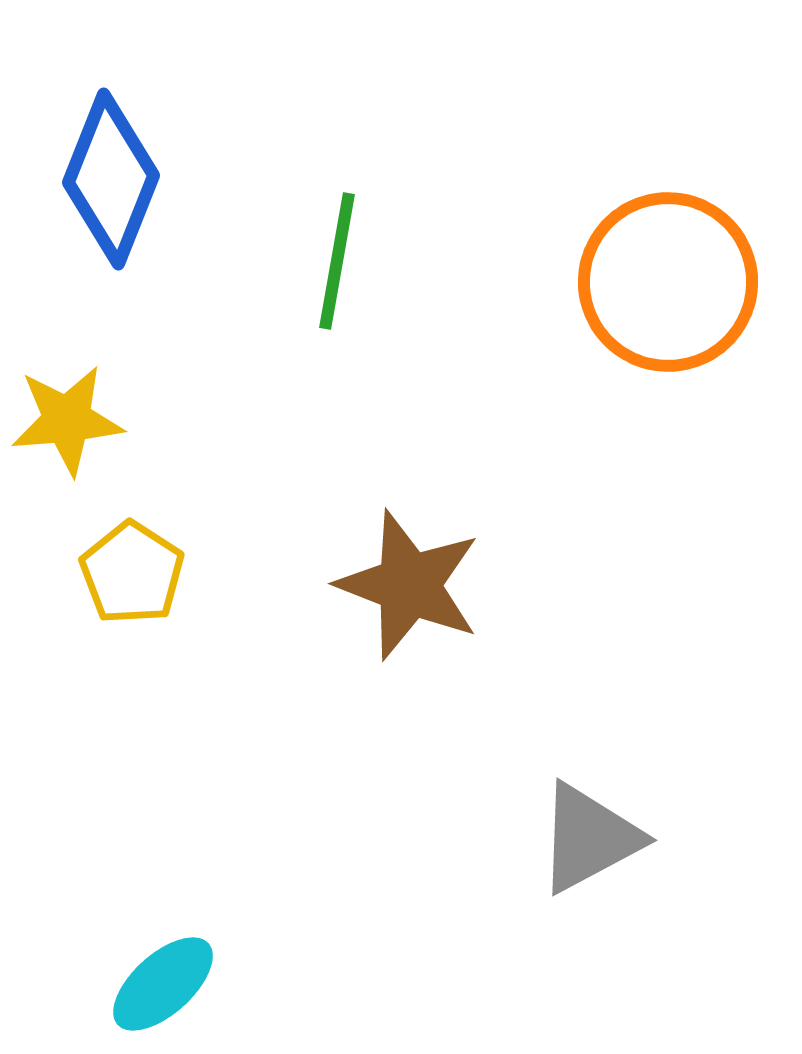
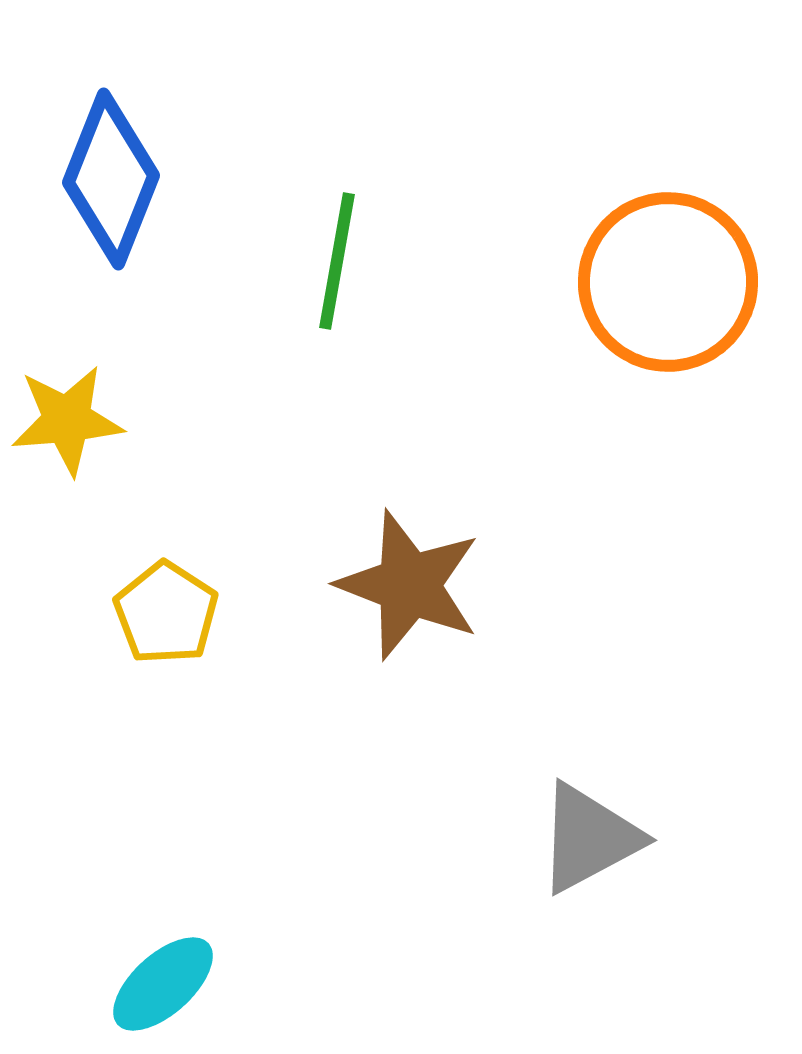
yellow pentagon: moved 34 px right, 40 px down
